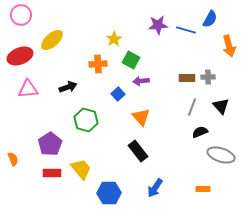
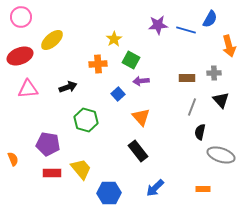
pink circle: moved 2 px down
gray cross: moved 6 px right, 4 px up
black triangle: moved 6 px up
black semicircle: rotated 56 degrees counterclockwise
purple pentagon: moved 2 px left; rotated 30 degrees counterclockwise
blue arrow: rotated 12 degrees clockwise
